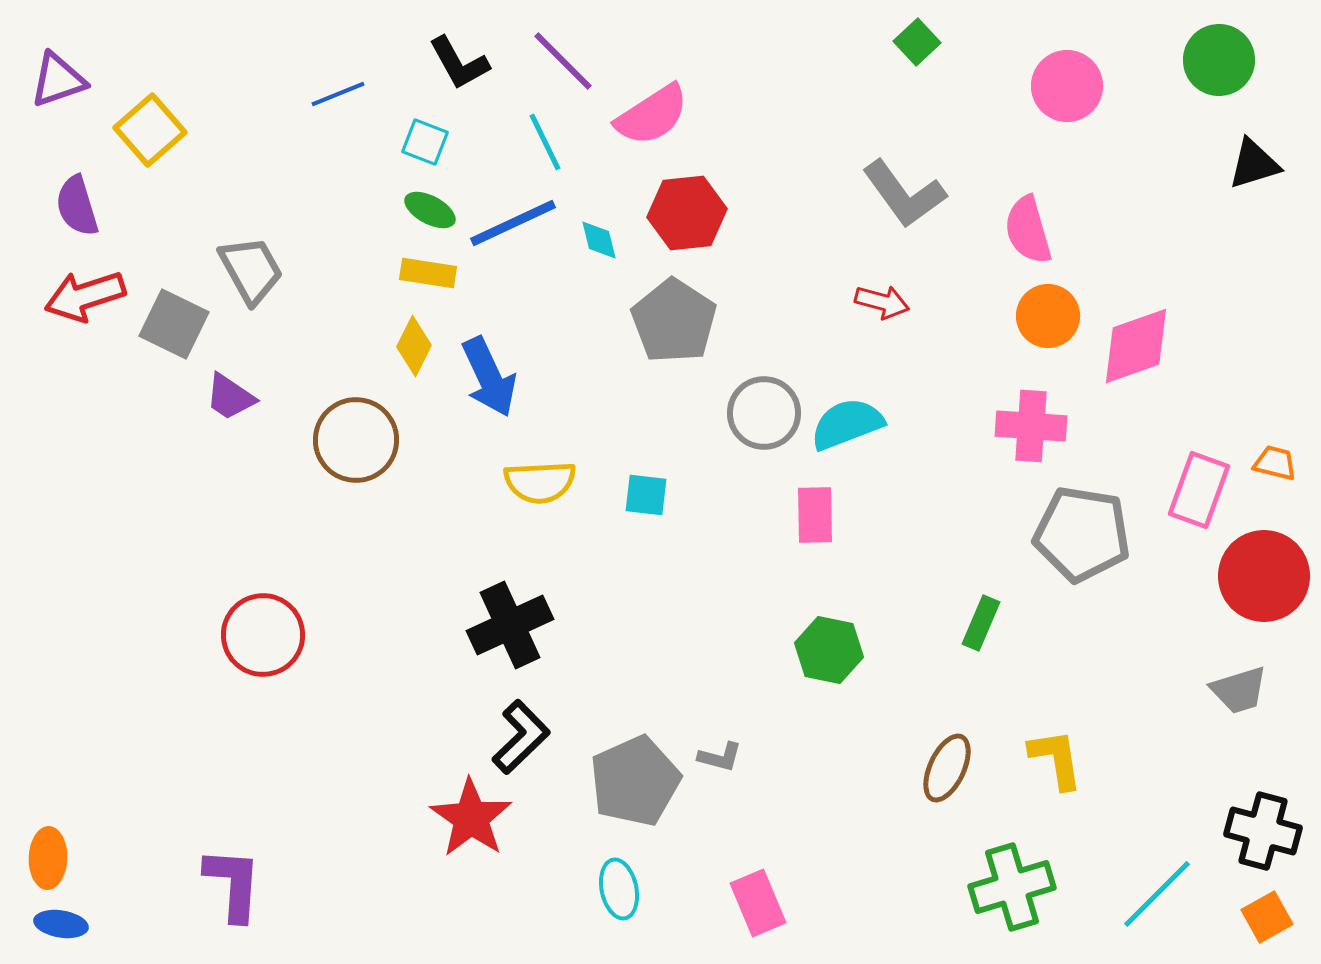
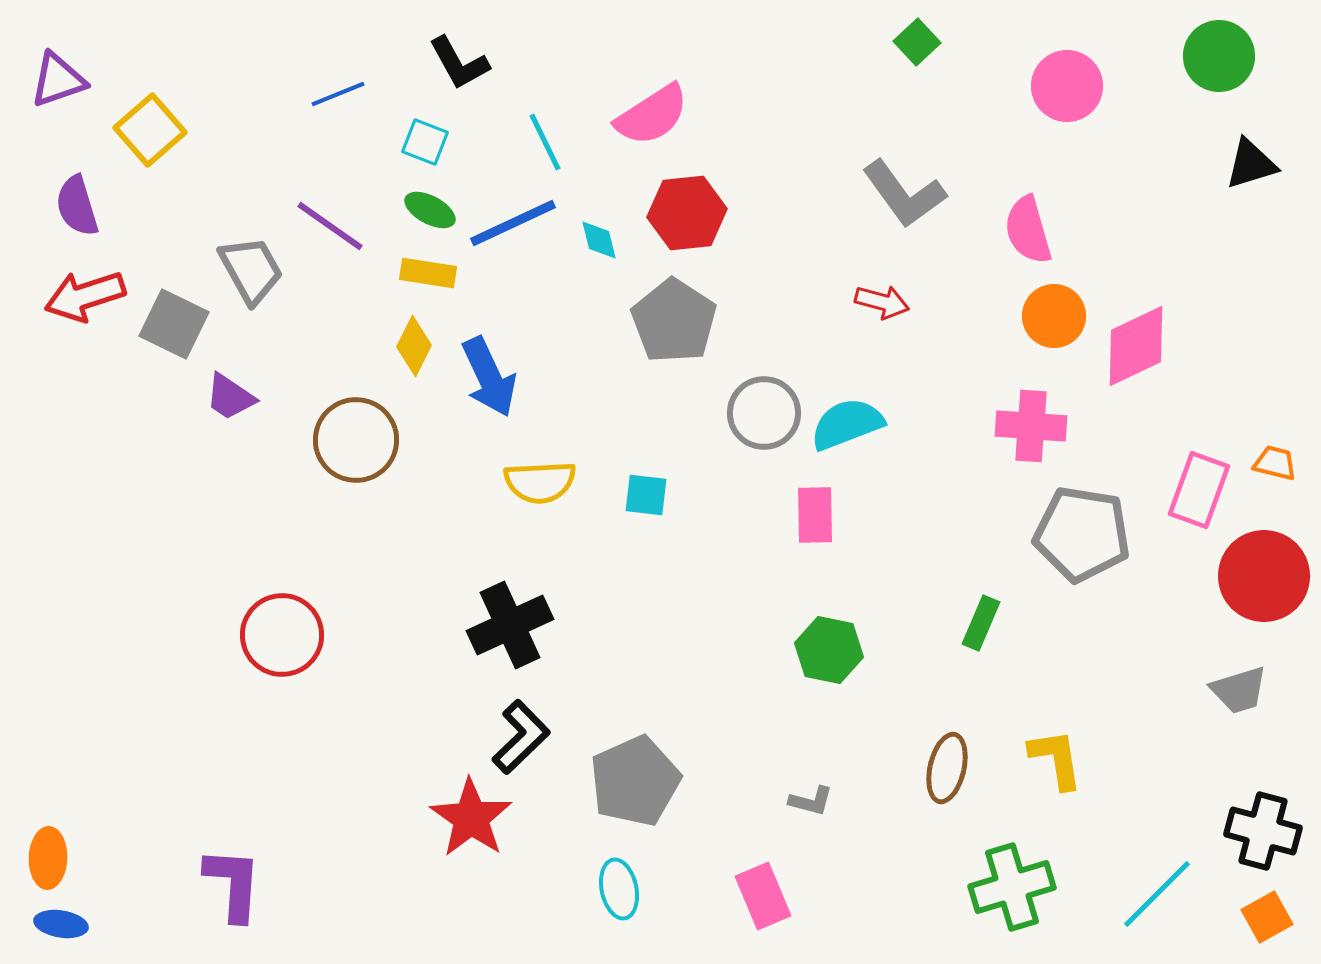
green circle at (1219, 60): moved 4 px up
purple line at (563, 61): moved 233 px left, 165 px down; rotated 10 degrees counterclockwise
black triangle at (1254, 164): moved 3 px left
orange circle at (1048, 316): moved 6 px right
pink diamond at (1136, 346): rotated 6 degrees counterclockwise
red circle at (263, 635): moved 19 px right
gray L-shape at (720, 757): moved 91 px right, 44 px down
brown ellipse at (947, 768): rotated 12 degrees counterclockwise
pink rectangle at (758, 903): moved 5 px right, 7 px up
